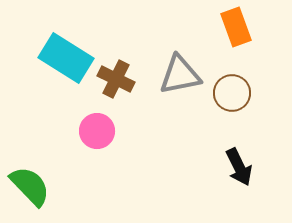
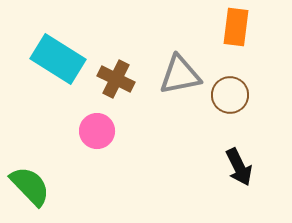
orange rectangle: rotated 27 degrees clockwise
cyan rectangle: moved 8 px left, 1 px down
brown circle: moved 2 px left, 2 px down
